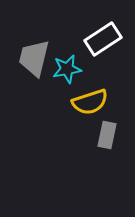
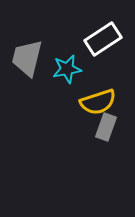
gray trapezoid: moved 7 px left
yellow semicircle: moved 8 px right
gray rectangle: moved 1 px left, 8 px up; rotated 8 degrees clockwise
